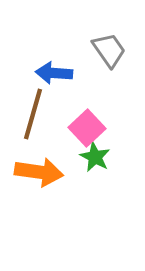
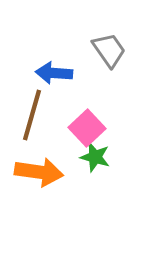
brown line: moved 1 px left, 1 px down
green star: rotated 12 degrees counterclockwise
